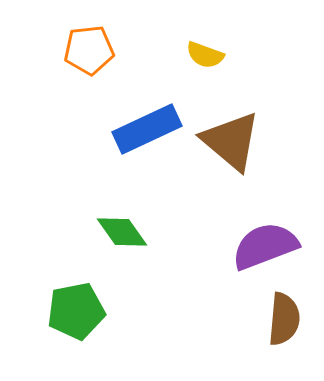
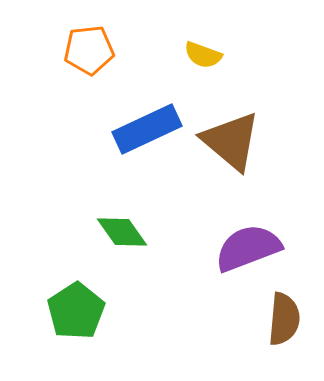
yellow semicircle: moved 2 px left
purple semicircle: moved 17 px left, 2 px down
green pentagon: rotated 22 degrees counterclockwise
